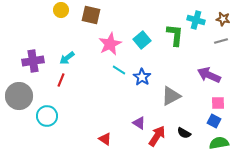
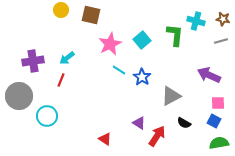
cyan cross: moved 1 px down
black semicircle: moved 10 px up
